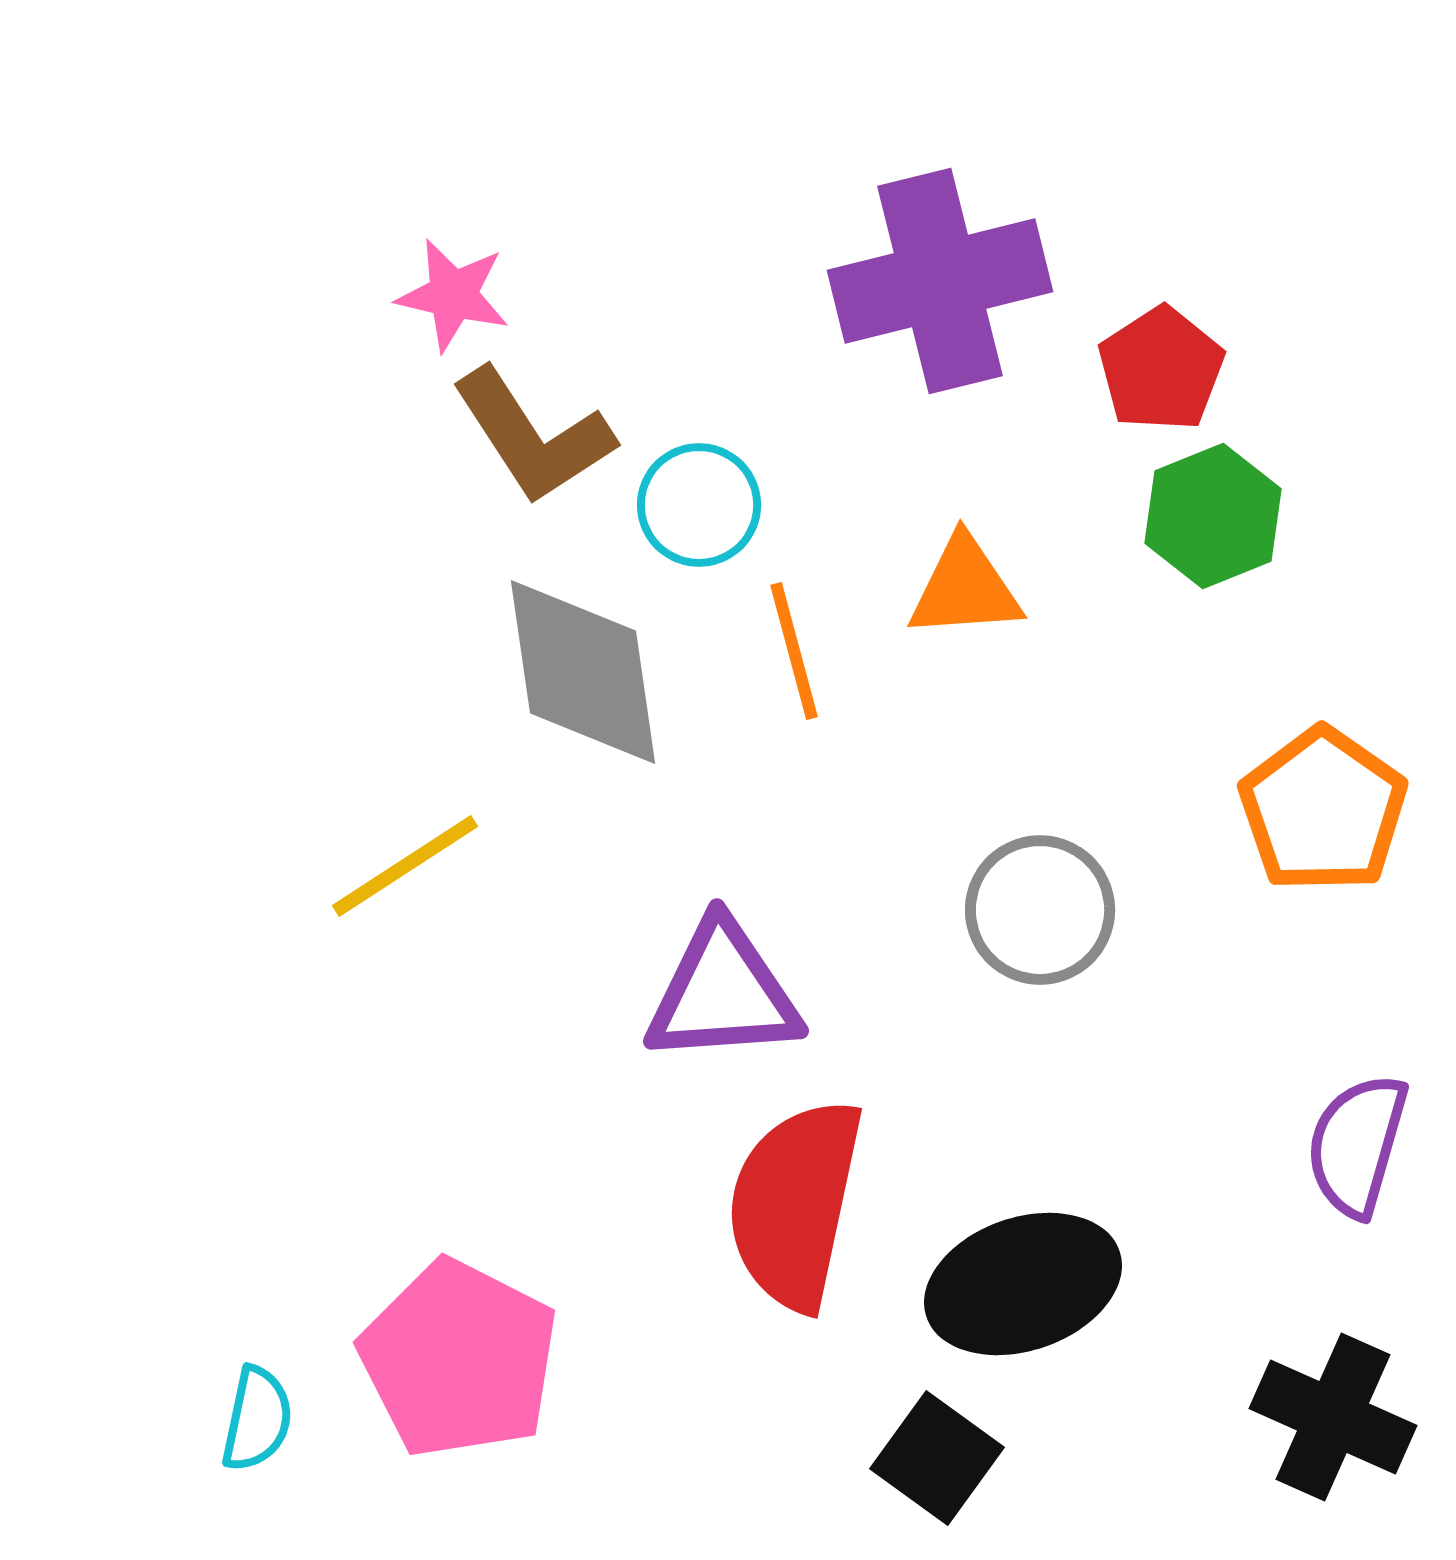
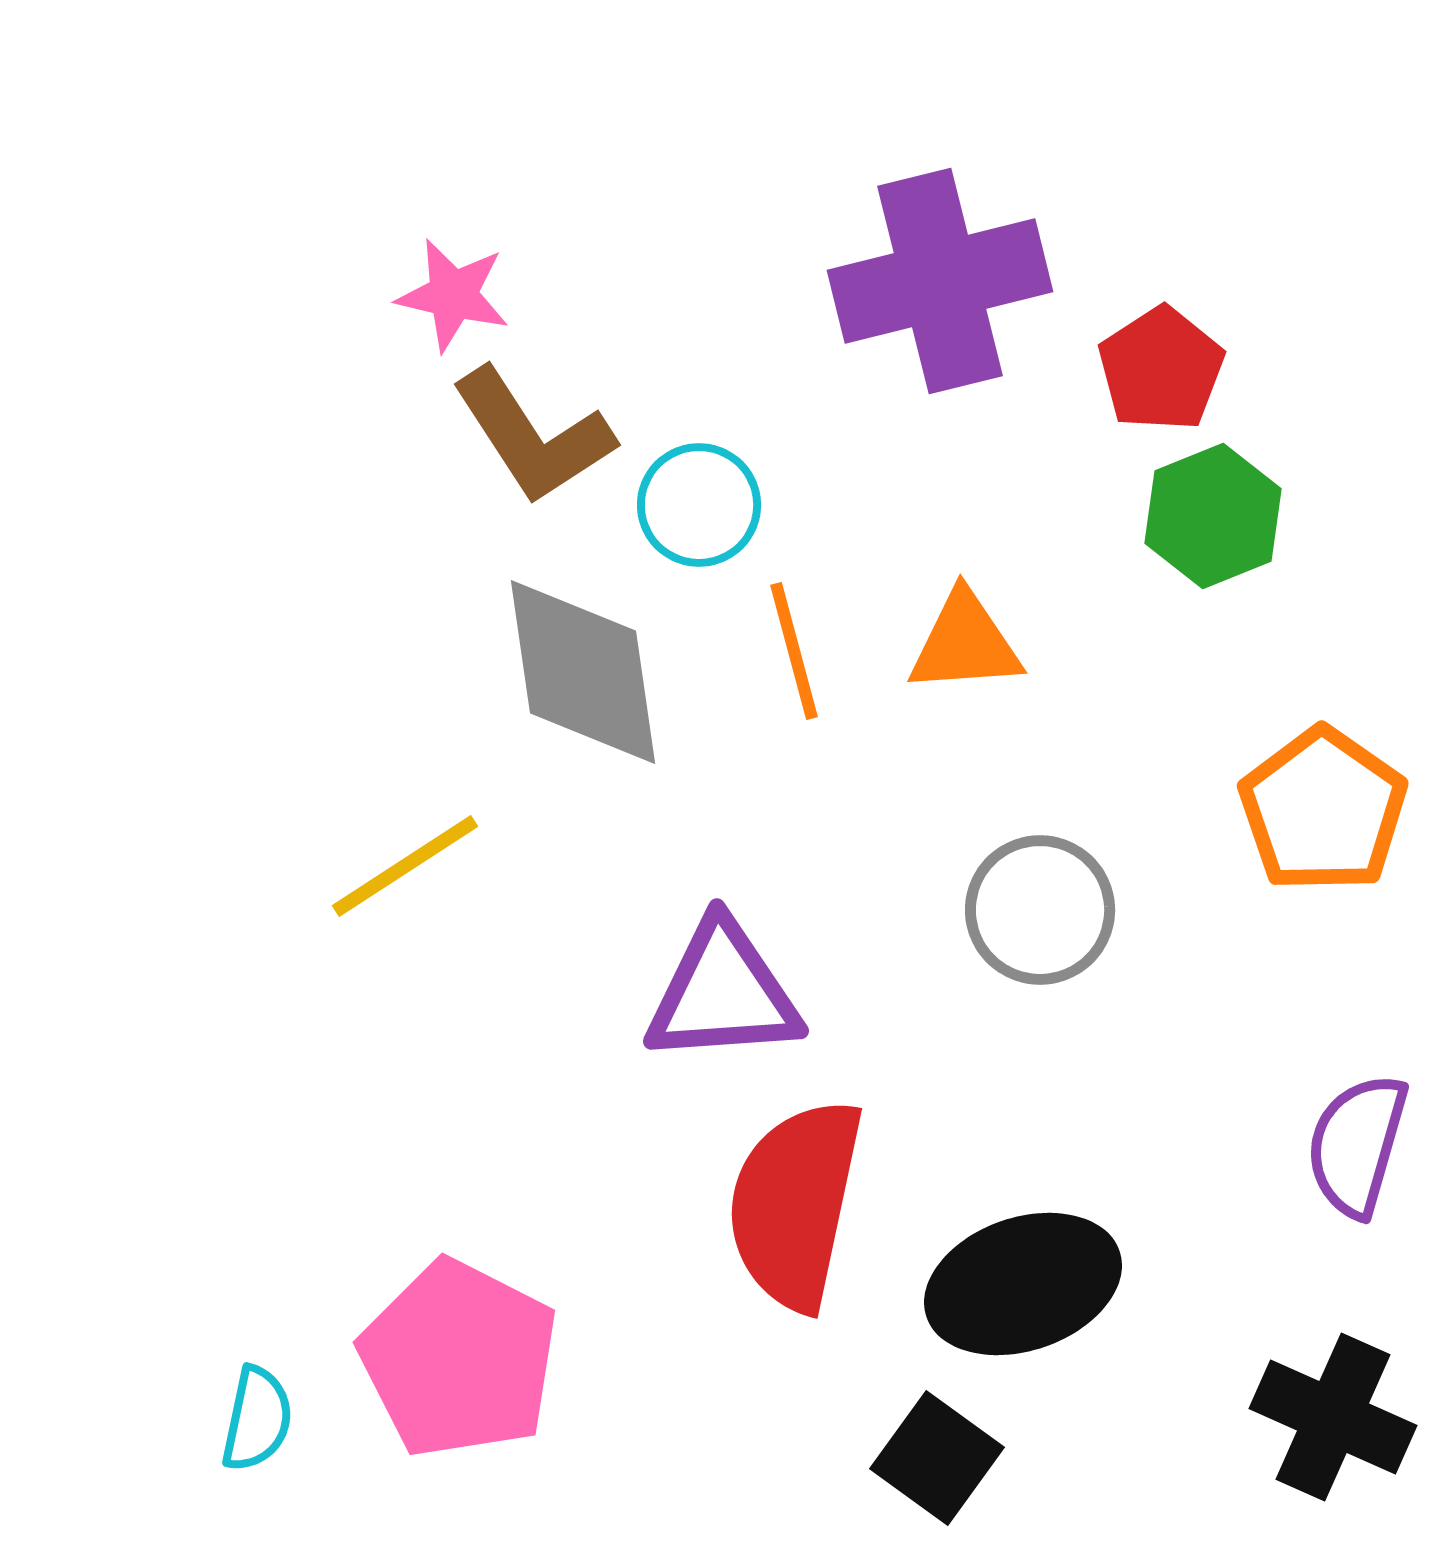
orange triangle: moved 55 px down
